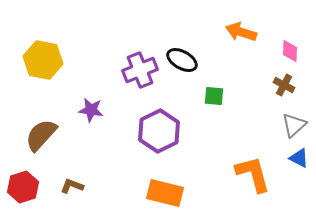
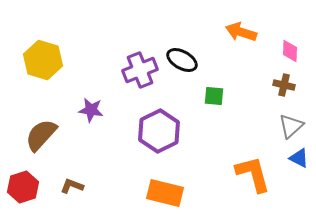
yellow hexagon: rotated 6 degrees clockwise
brown cross: rotated 15 degrees counterclockwise
gray triangle: moved 3 px left, 1 px down
